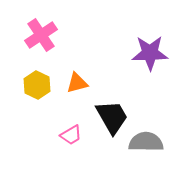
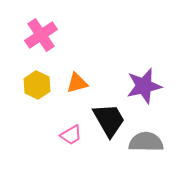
purple star: moved 6 px left, 33 px down; rotated 12 degrees counterclockwise
black trapezoid: moved 3 px left, 3 px down
